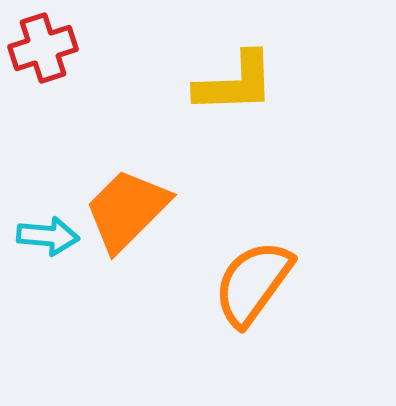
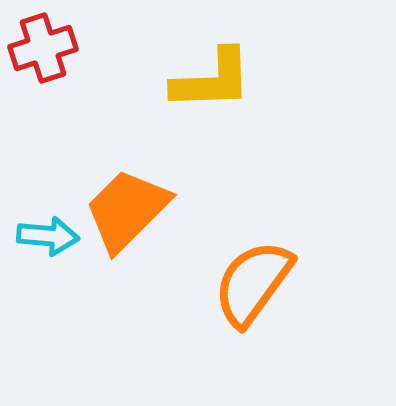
yellow L-shape: moved 23 px left, 3 px up
